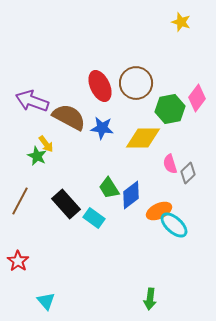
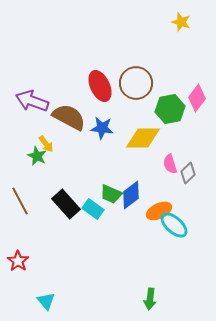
green trapezoid: moved 2 px right, 6 px down; rotated 35 degrees counterclockwise
brown line: rotated 56 degrees counterclockwise
cyan rectangle: moved 1 px left, 9 px up
